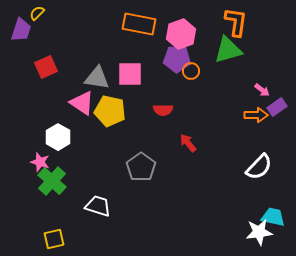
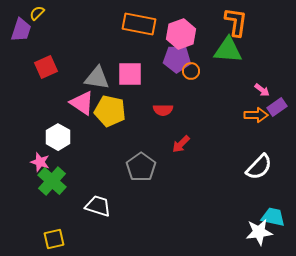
green triangle: rotated 20 degrees clockwise
red arrow: moved 7 px left, 1 px down; rotated 96 degrees counterclockwise
